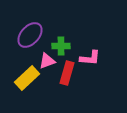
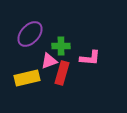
purple ellipse: moved 1 px up
pink triangle: moved 2 px right
red rectangle: moved 5 px left
yellow rectangle: rotated 30 degrees clockwise
